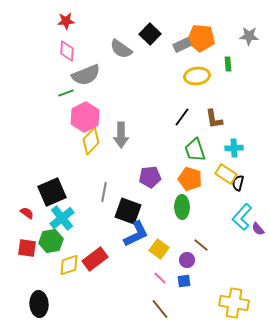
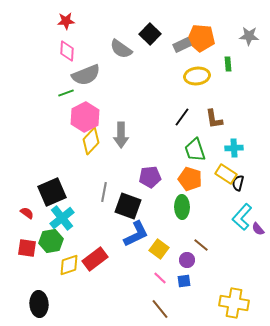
black square at (128, 211): moved 5 px up
